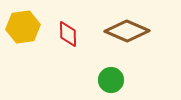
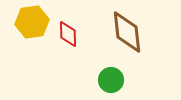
yellow hexagon: moved 9 px right, 5 px up
brown diamond: moved 1 px down; rotated 60 degrees clockwise
